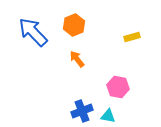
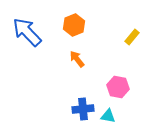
blue arrow: moved 6 px left
yellow rectangle: rotated 35 degrees counterclockwise
blue cross: moved 1 px right, 2 px up; rotated 15 degrees clockwise
